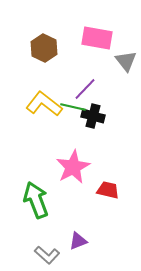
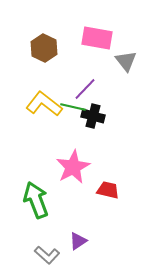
purple triangle: rotated 12 degrees counterclockwise
